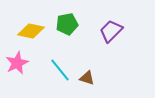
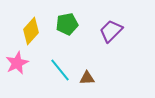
yellow diamond: rotated 60 degrees counterclockwise
brown triangle: rotated 21 degrees counterclockwise
